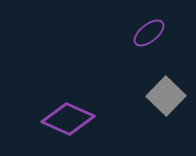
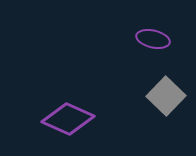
purple ellipse: moved 4 px right, 6 px down; rotated 52 degrees clockwise
